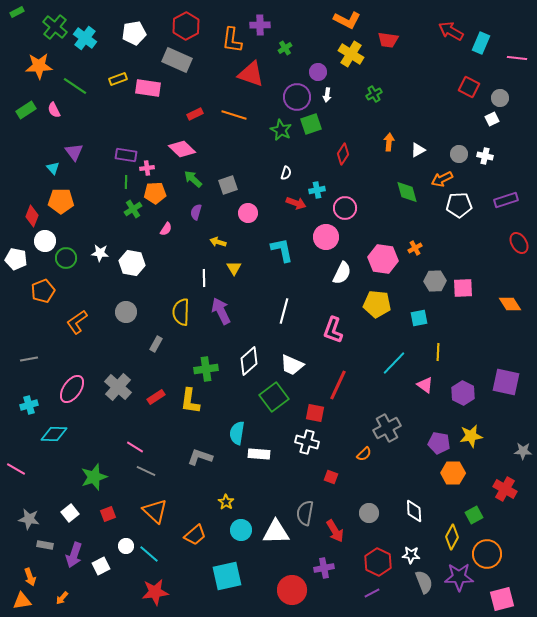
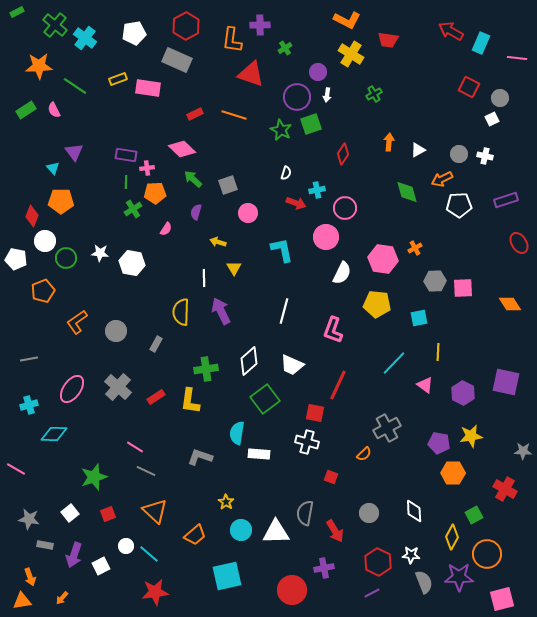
green cross at (55, 27): moved 2 px up
gray circle at (126, 312): moved 10 px left, 19 px down
green square at (274, 397): moved 9 px left, 2 px down
